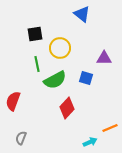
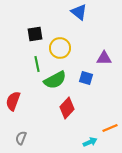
blue triangle: moved 3 px left, 2 px up
